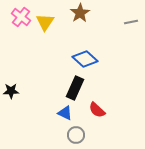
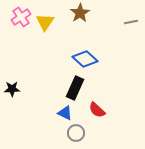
pink cross: rotated 18 degrees clockwise
black star: moved 1 px right, 2 px up
gray circle: moved 2 px up
